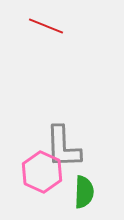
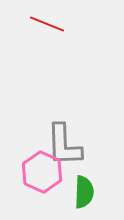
red line: moved 1 px right, 2 px up
gray L-shape: moved 1 px right, 2 px up
